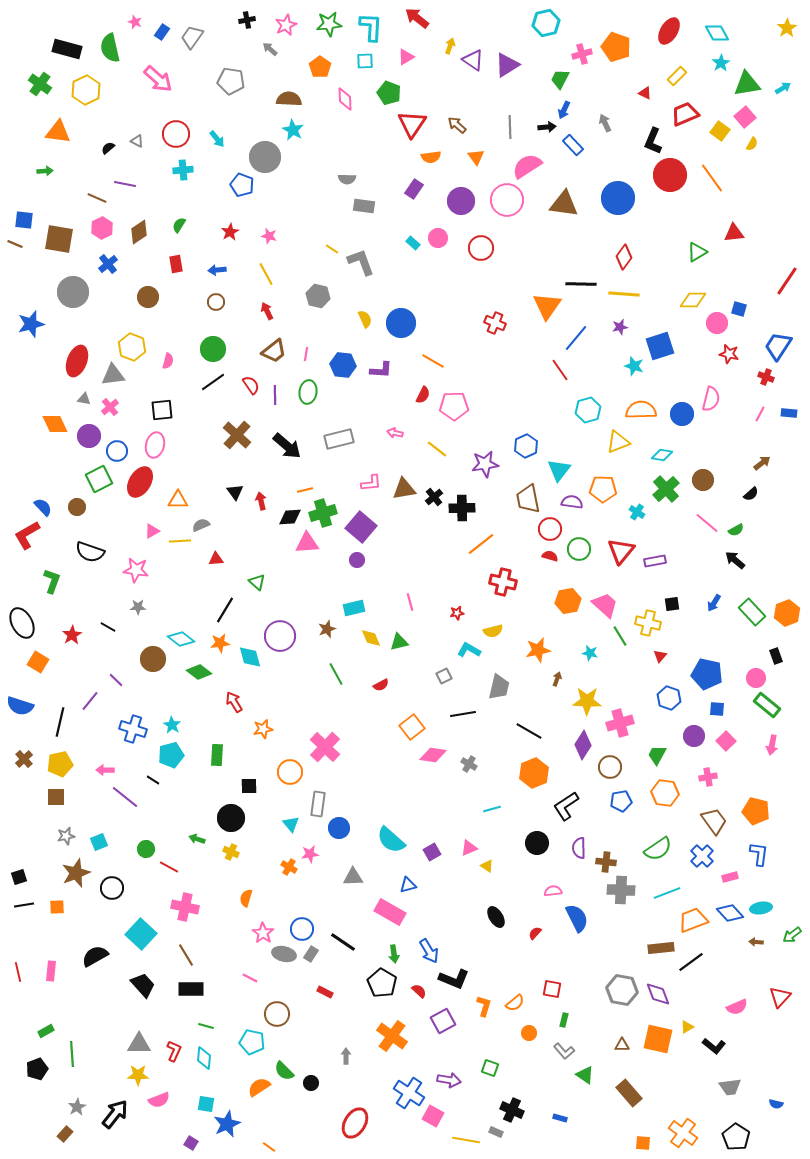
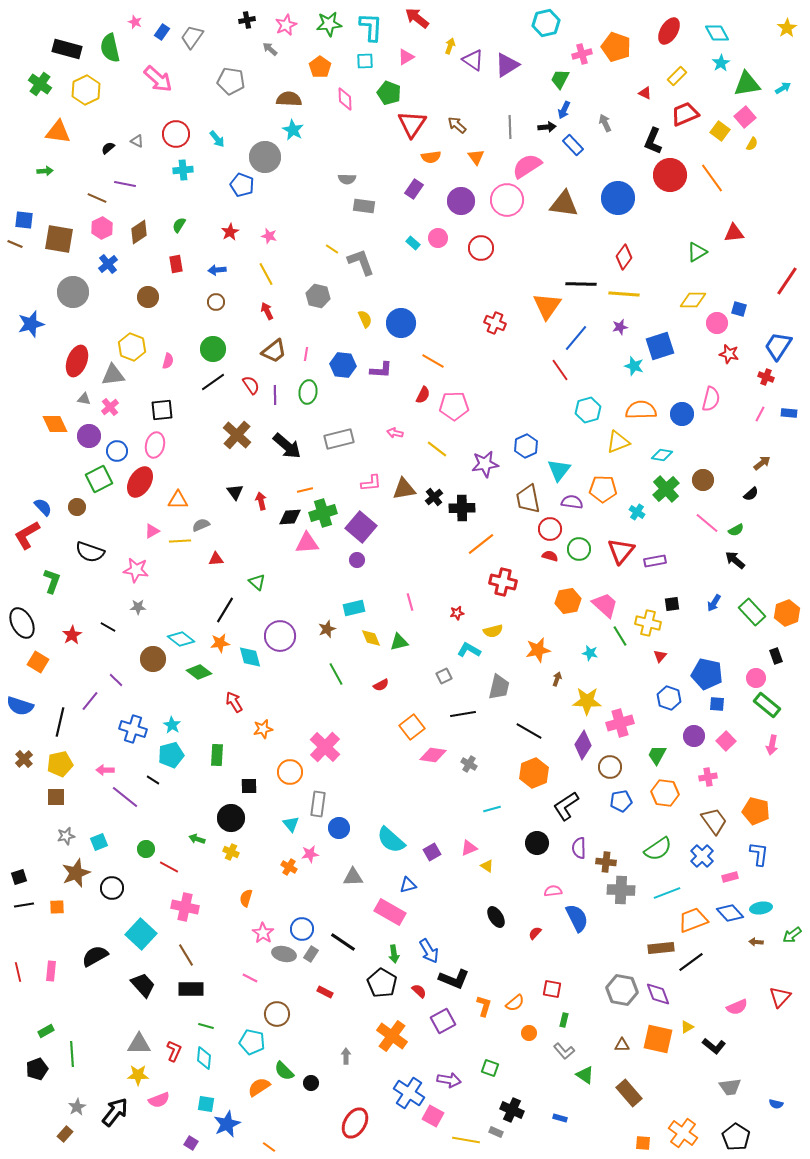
blue square at (717, 709): moved 5 px up
black arrow at (115, 1114): moved 2 px up
